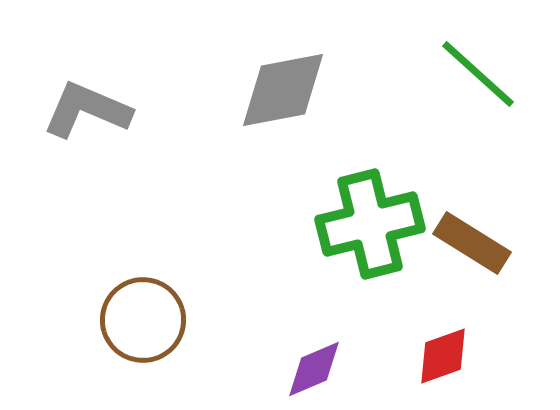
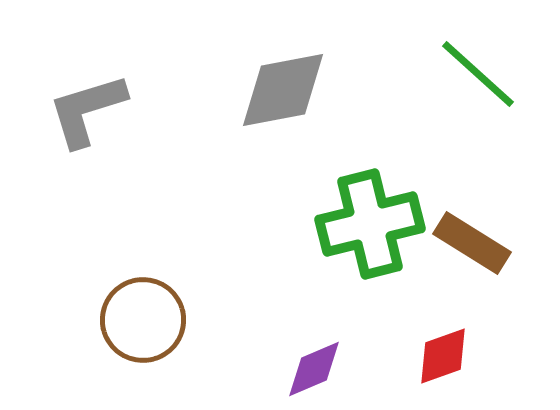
gray L-shape: rotated 40 degrees counterclockwise
